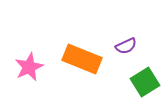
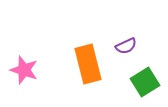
orange rectangle: moved 6 px right, 5 px down; rotated 54 degrees clockwise
pink star: moved 5 px left, 3 px down; rotated 28 degrees counterclockwise
